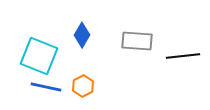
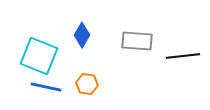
orange hexagon: moved 4 px right, 2 px up; rotated 25 degrees counterclockwise
